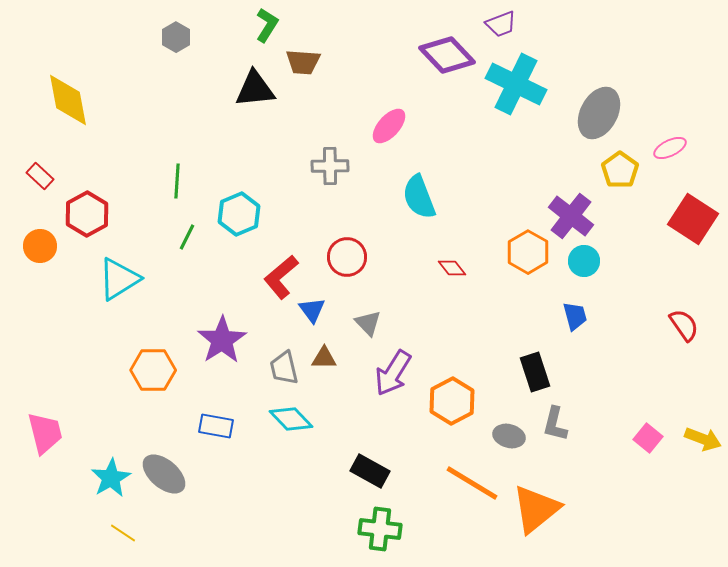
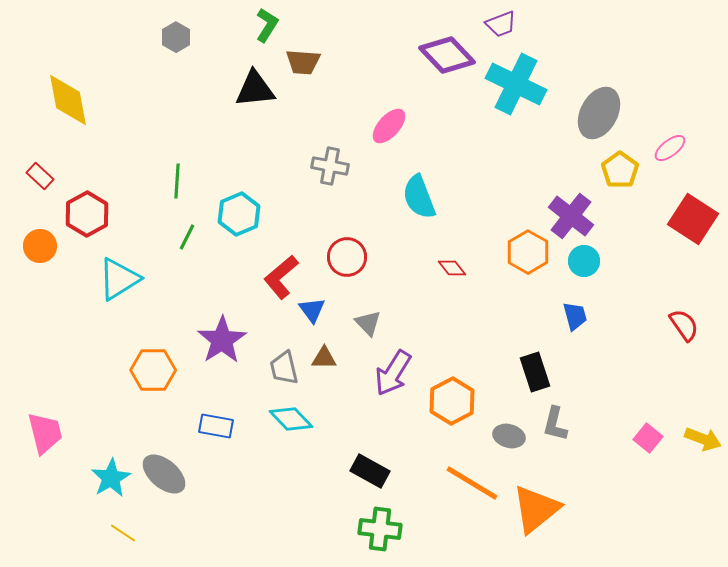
pink ellipse at (670, 148): rotated 12 degrees counterclockwise
gray cross at (330, 166): rotated 12 degrees clockwise
